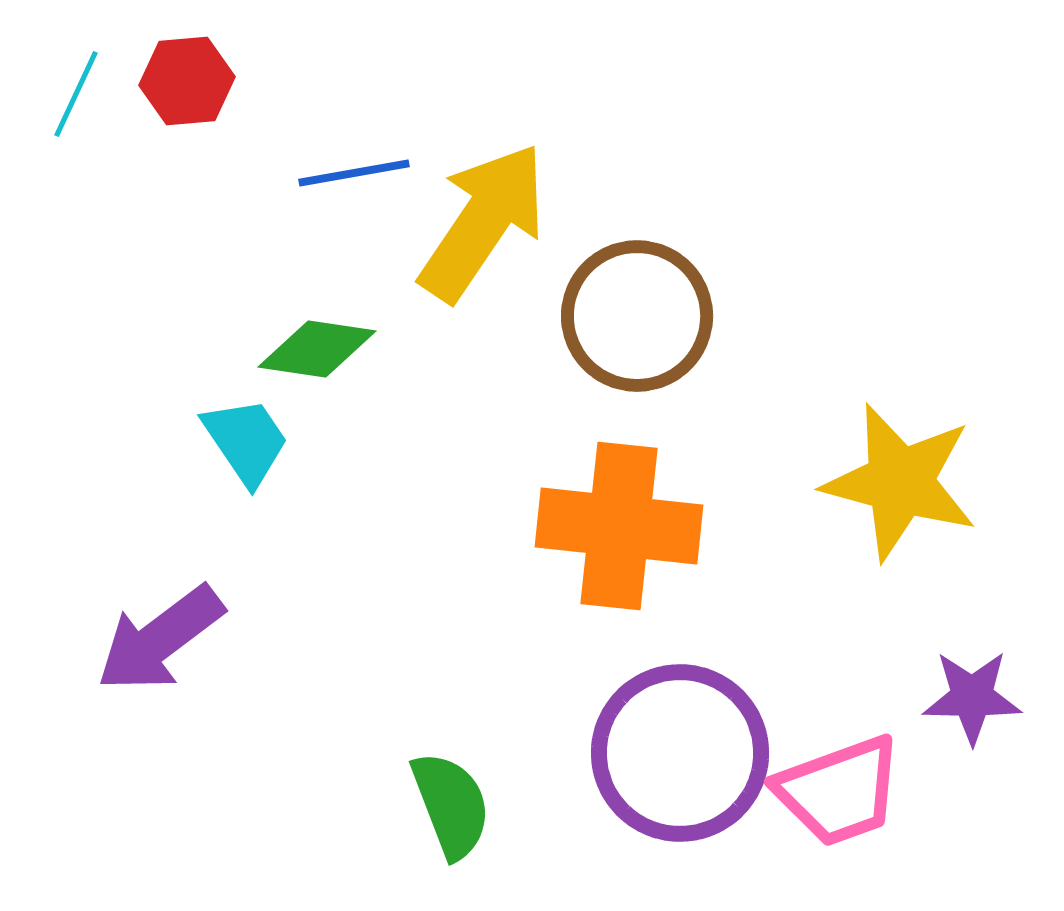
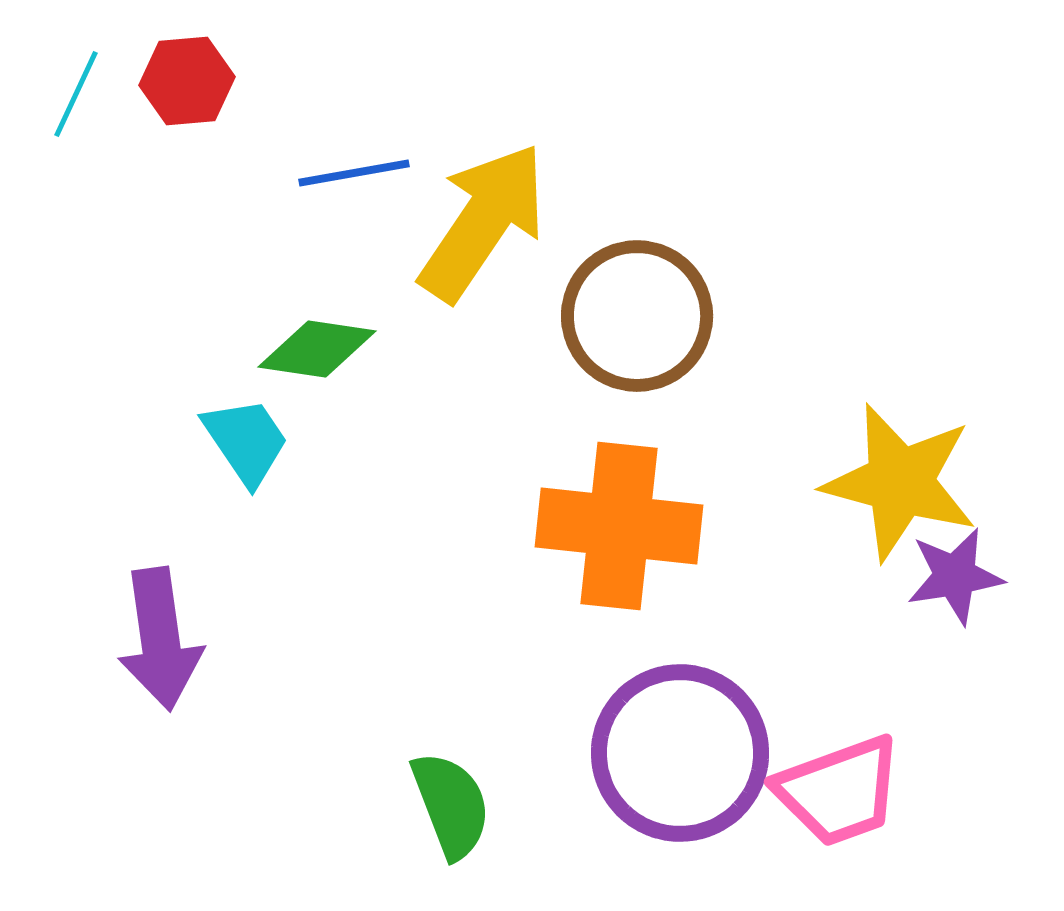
purple arrow: rotated 61 degrees counterclockwise
purple star: moved 17 px left, 121 px up; rotated 10 degrees counterclockwise
